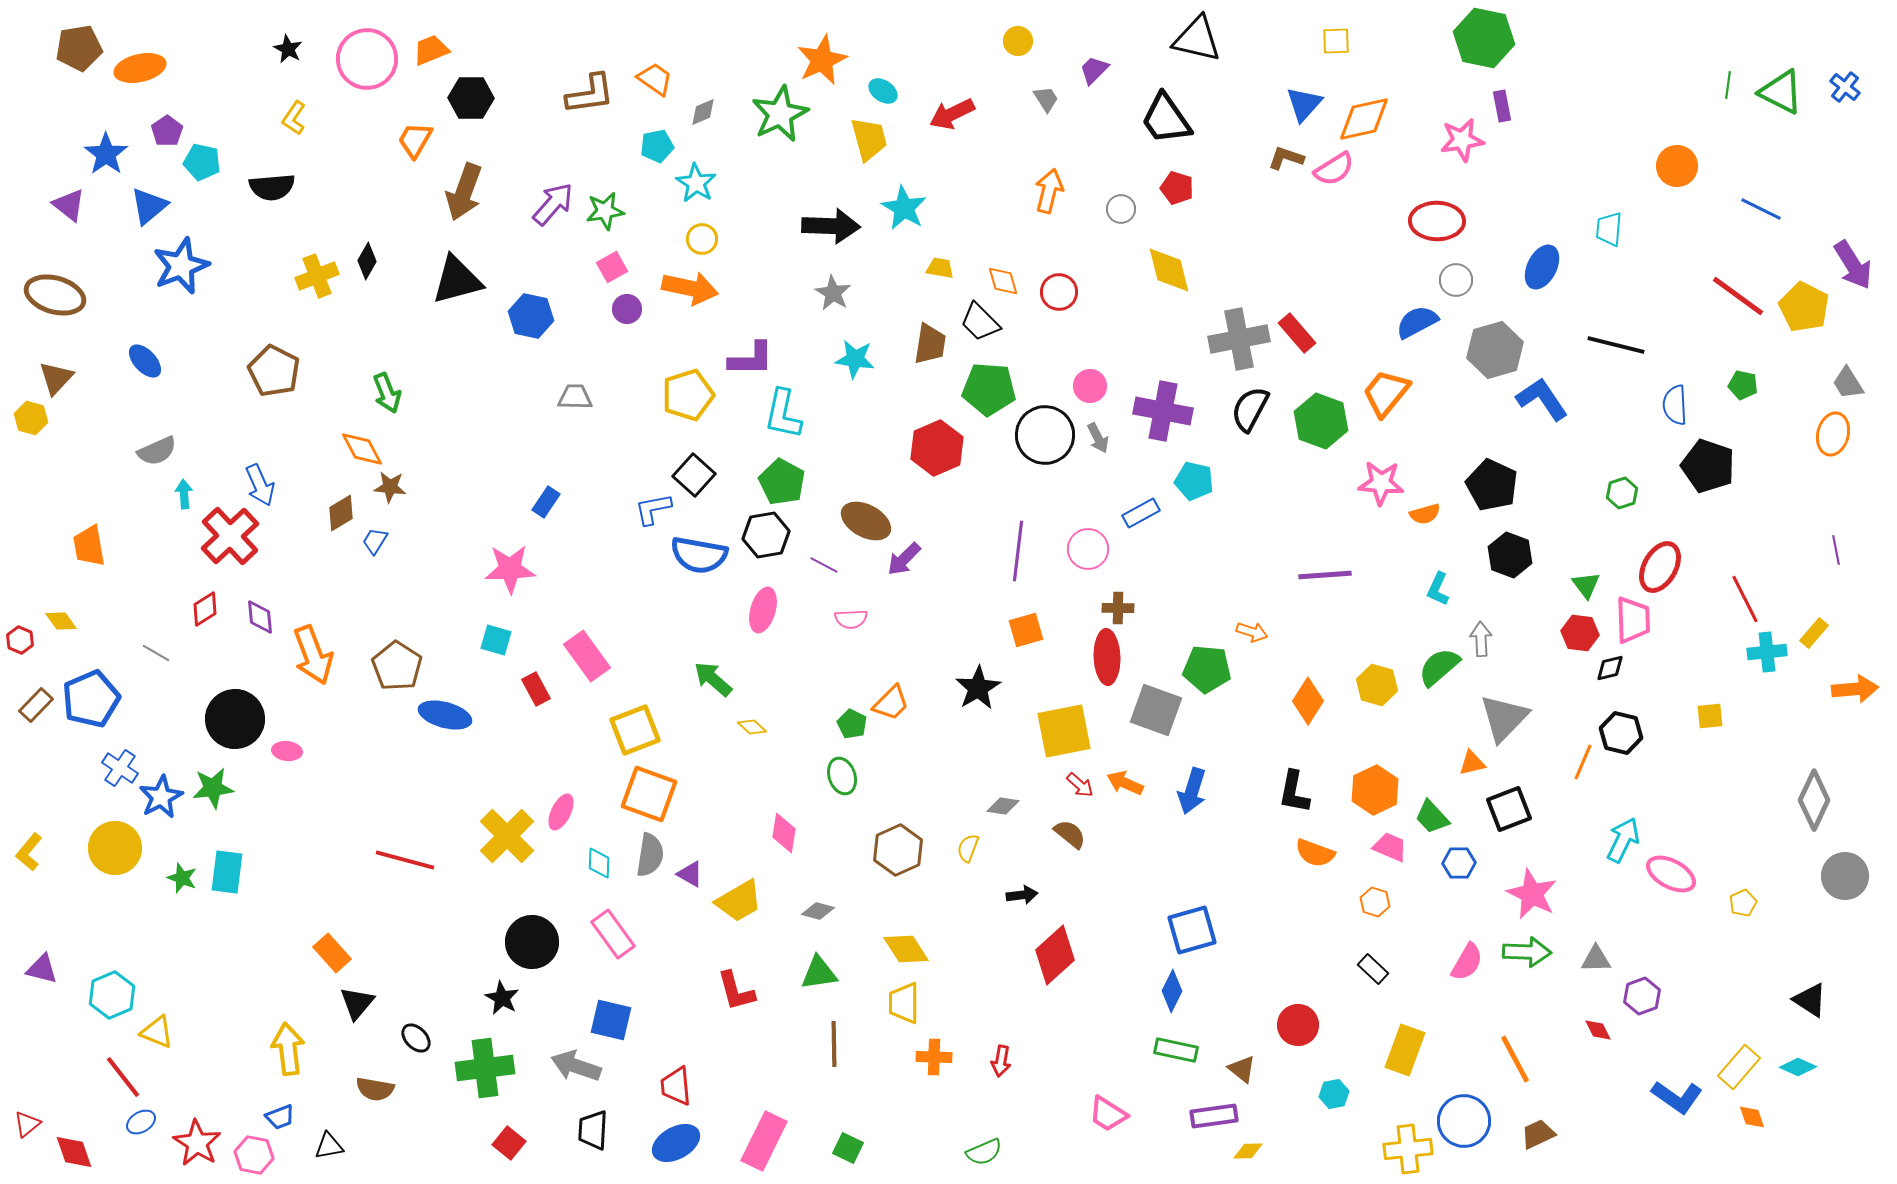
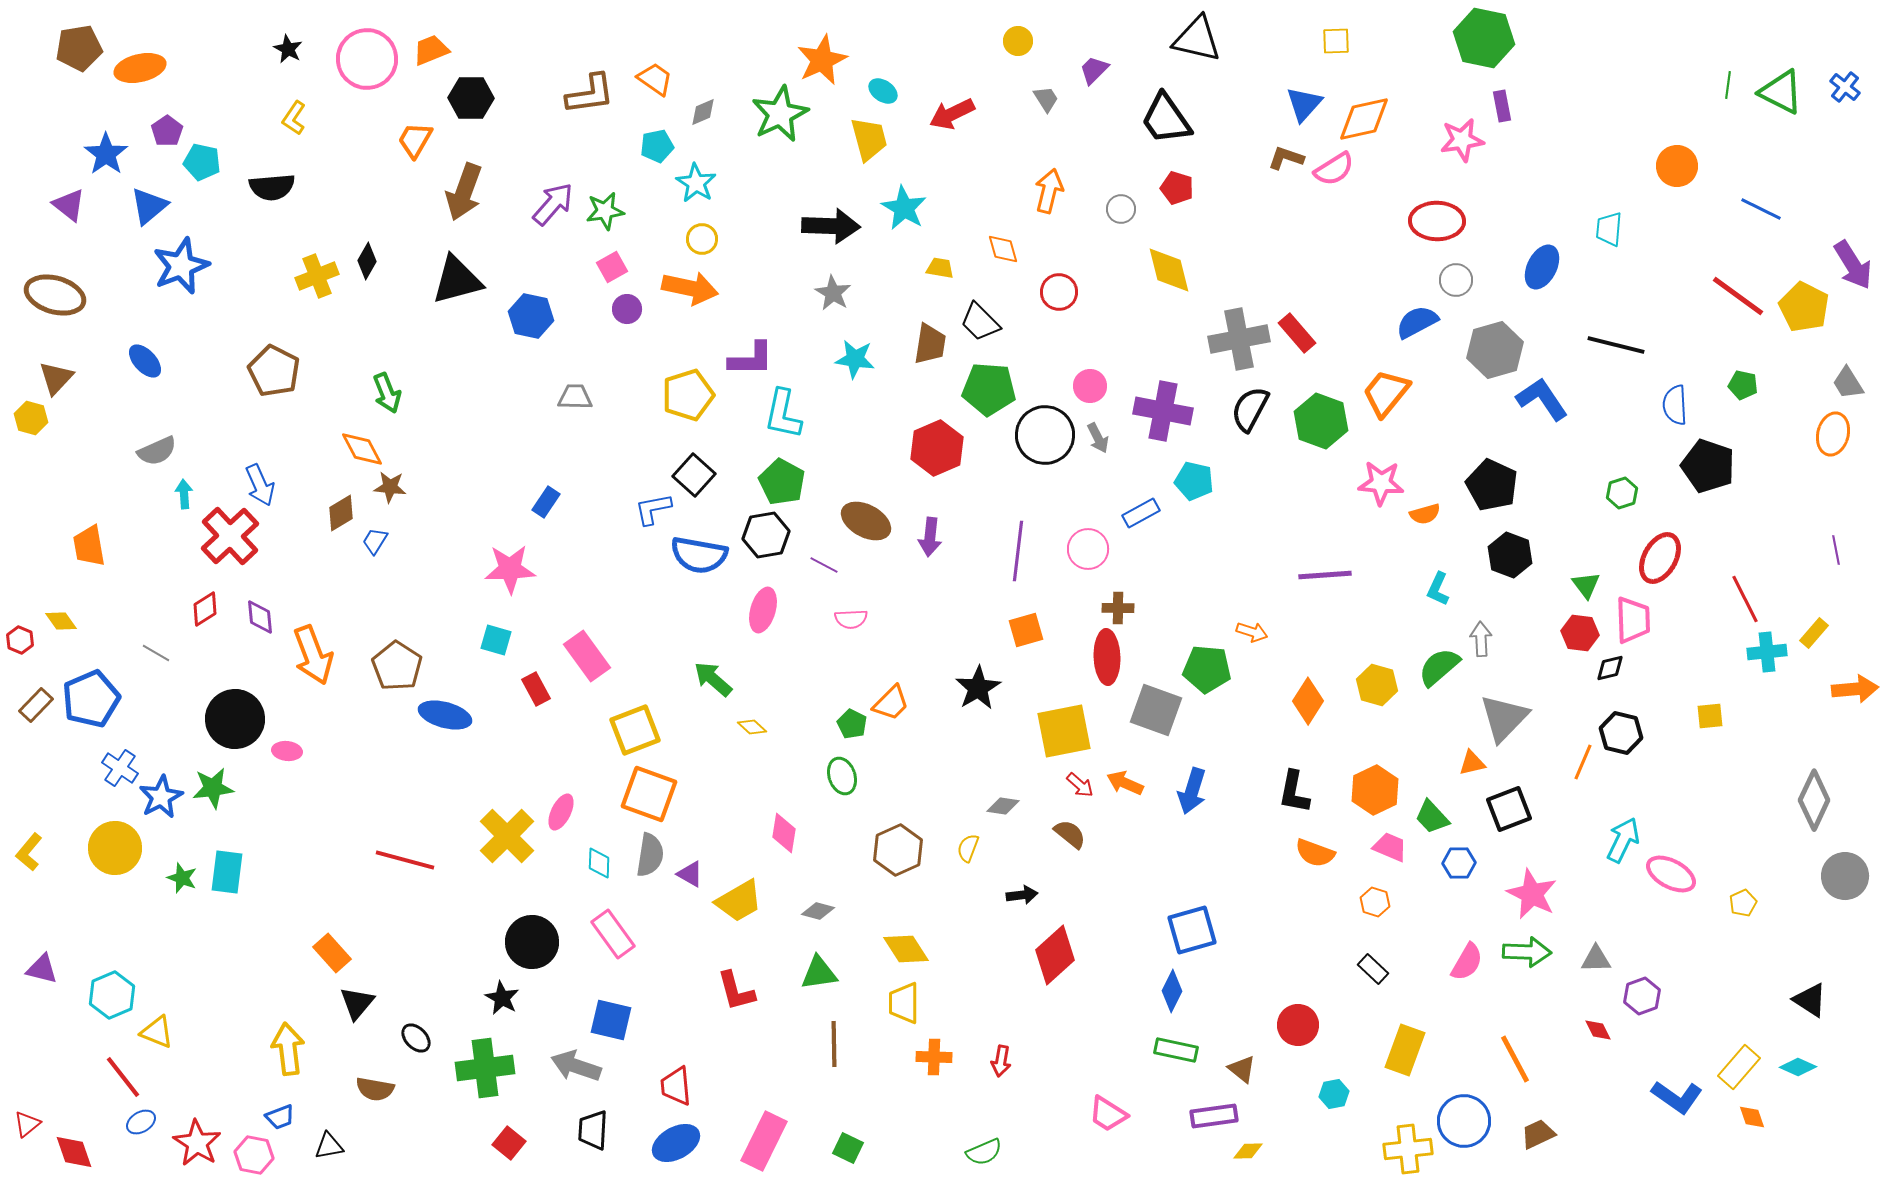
orange diamond at (1003, 281): moved 32 px up
purple arrow at (904, 559): moved 26 px right, 22 px up; rotated 39 degrees counterclockwise
red ellipse at (1660, 567): moved 9 px up
